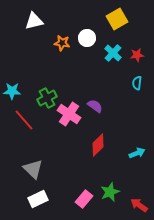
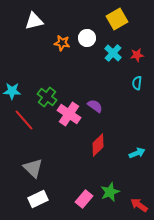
green cross: moved 1 px up; rotated 24 degrees counterclockwise
gray triangle: moved 1 px up
